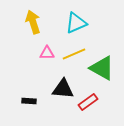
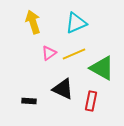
pink triangle: moved 2 px right; rotated 35 degrees counterclockwise
black triangle: rotated 20 degrees clockwise
red rectangle: moved 3 px right, 1 px up; rotated 42 degrees counterclockwise
